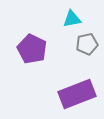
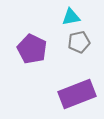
cyan triangle: moved 1 px left, 2 px up
gray pentagon: moved 8 px left, 2 px up
